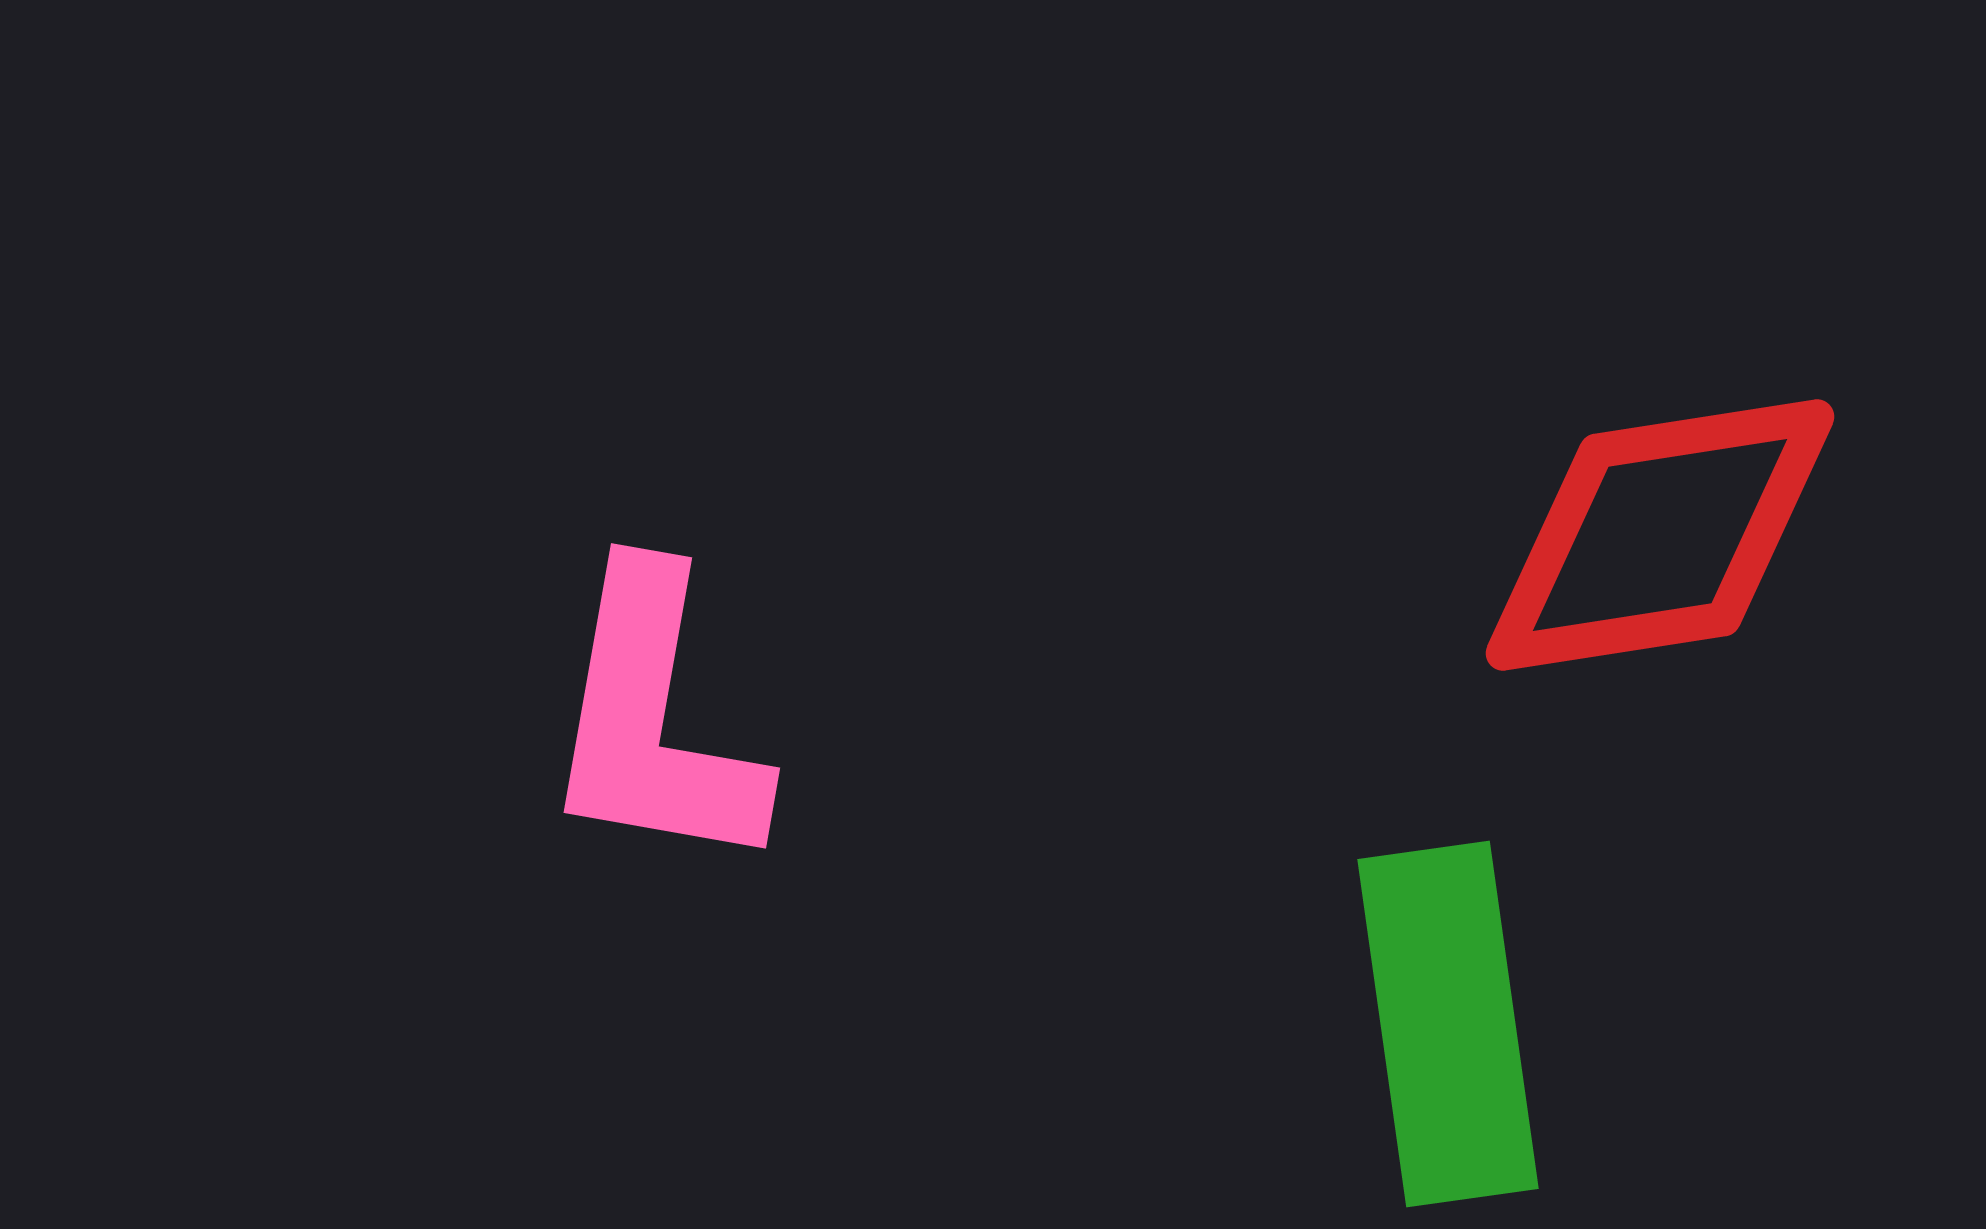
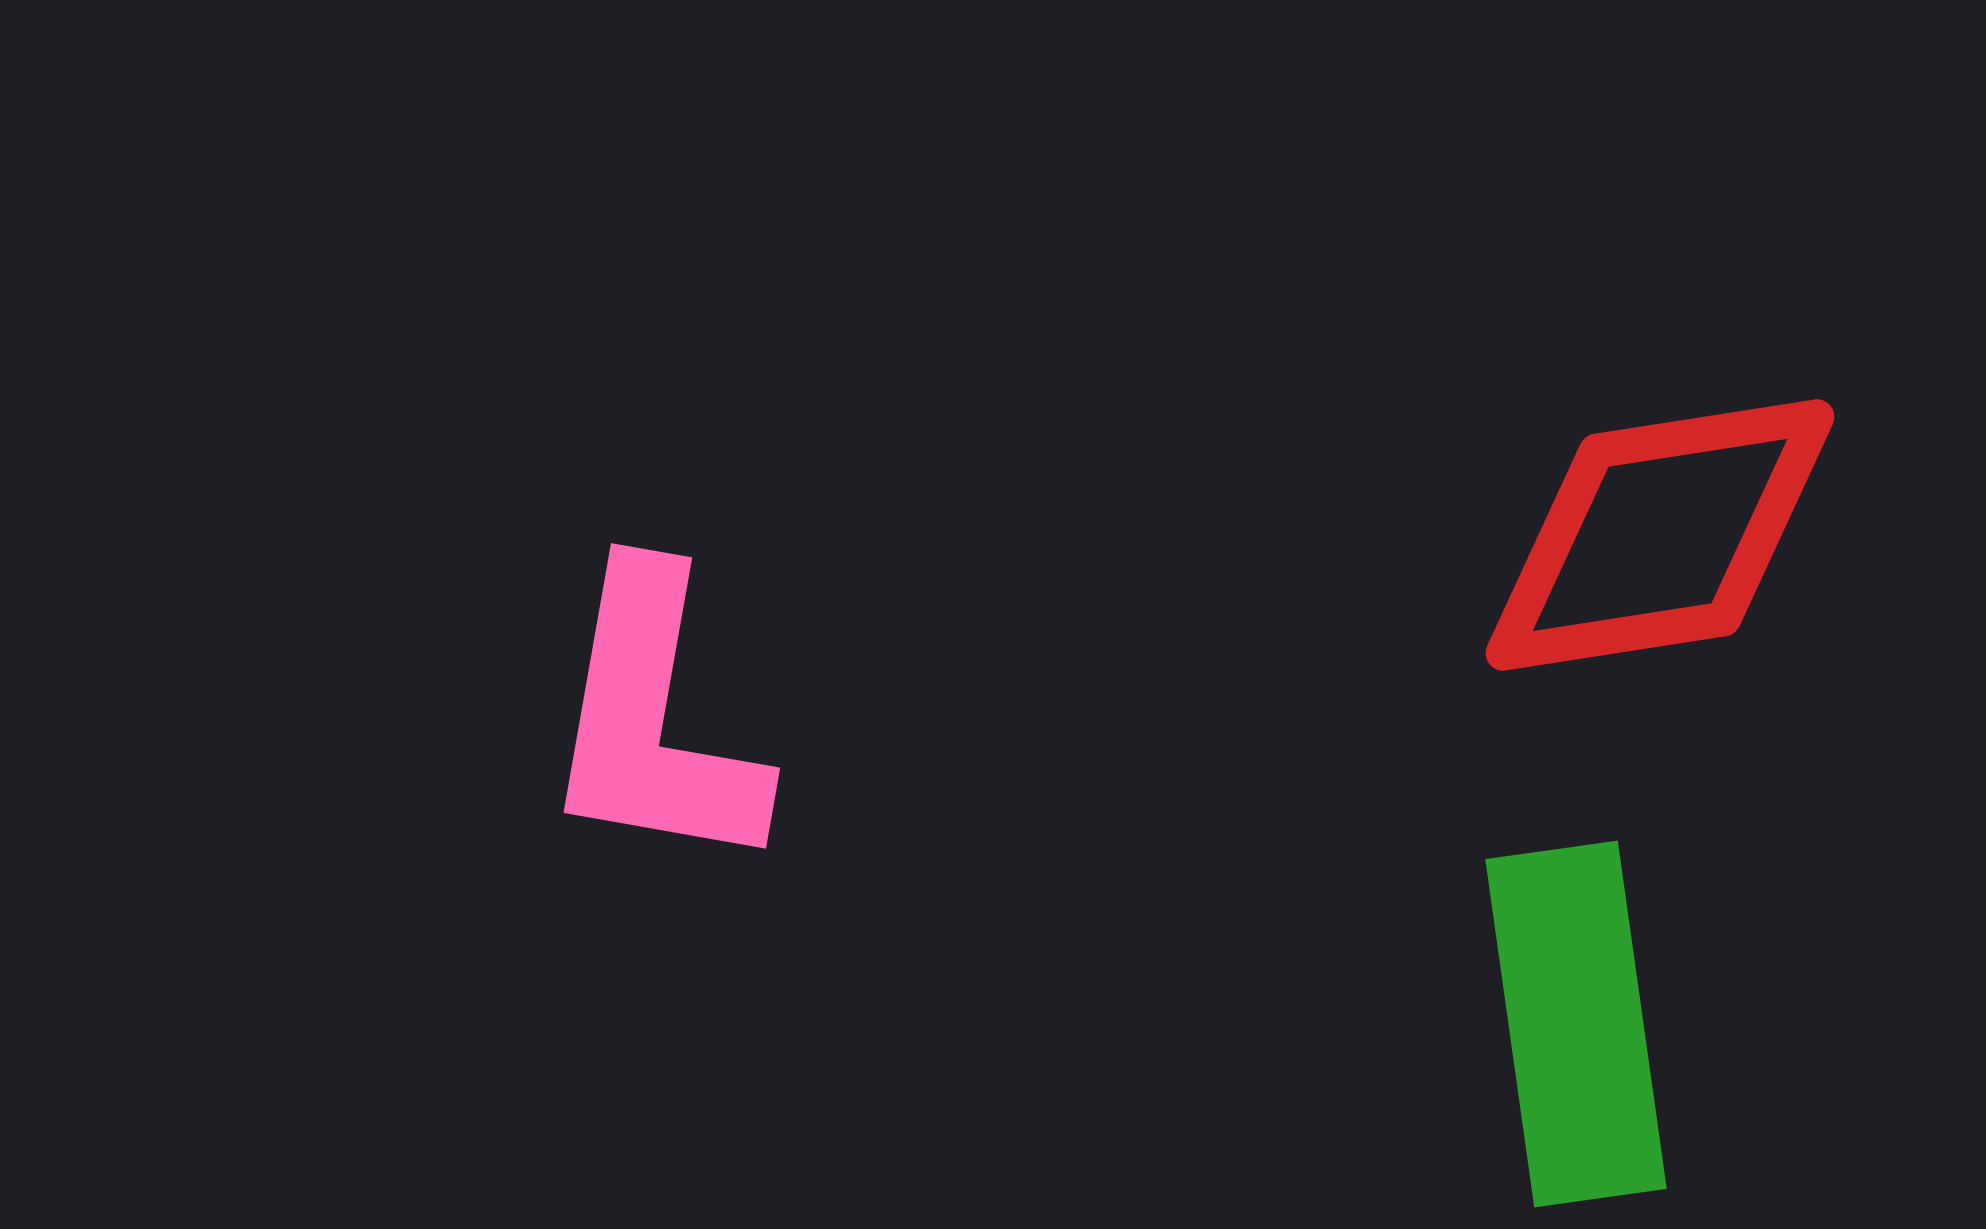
green rectangle: moved 128 px right
